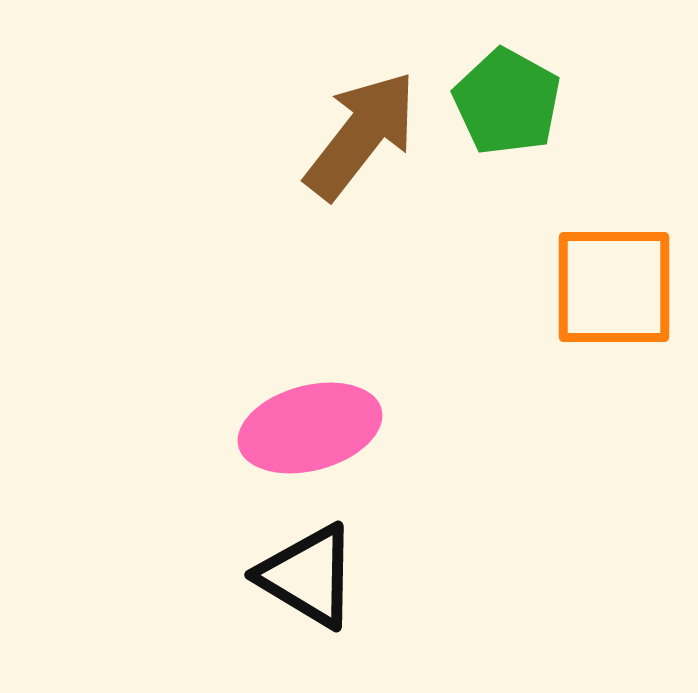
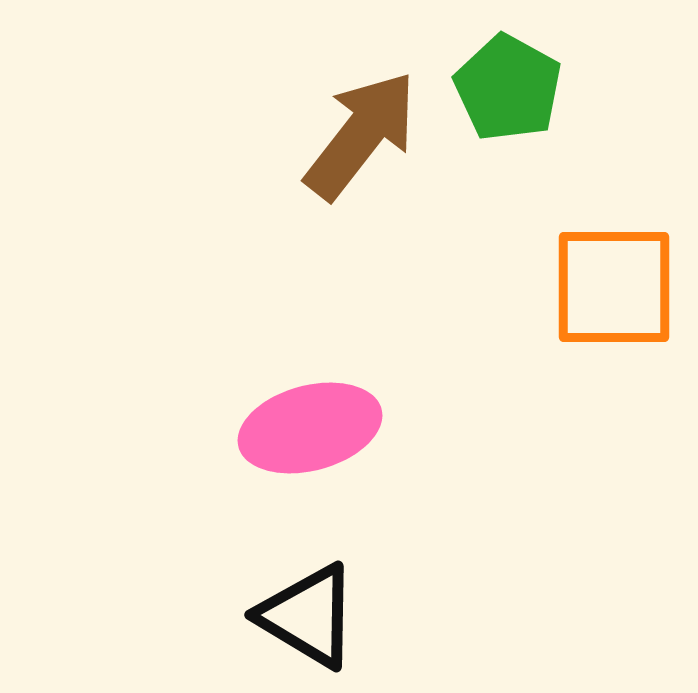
green pentagon: moved 1 px right, 14 px up
black triangle: moved 40 px down
